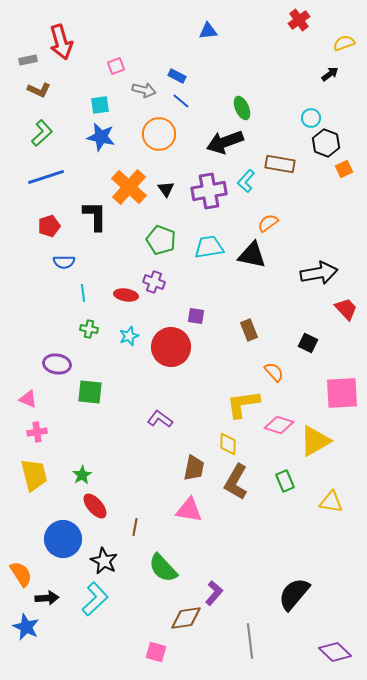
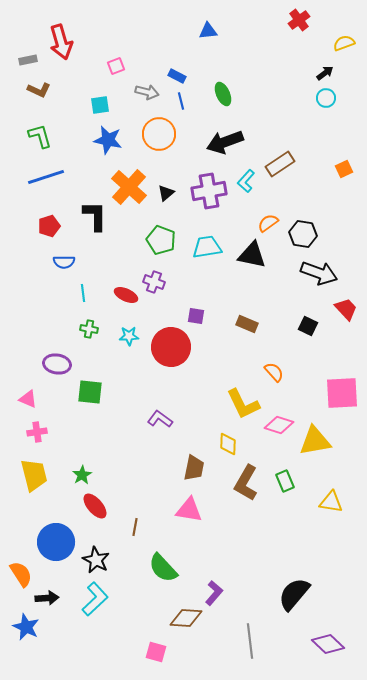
black arrow at (330, 74): moved 5 px left, 1 px up
gray arrow at (144, 90): moved 3 px right, 2 px down
blue line at (181, 101): rotated 36 degrees clockwise
green ellipse at (242, 108): moved 19 px left, 14 px up
cyan circle at (311, 118): moved 15 px right, 20 px up
green L-shape at (42, 133): moved 2 px left, 3 px down; rotated 64 degrees counterclockwise
blue star at (101, 137): moved 7 px right, 3 px down
black hexagon at (326, 143): moved 23 px left, 91 px down; rotated 12 degrees counterclockwise
brown rectangle at (280, 164): rotated 44 degrees counterclockwise
black triangle at (166, 189): moved 4 px down; rotated 24 degrees clockwise
cyan trapezoid at (209, 247): moved 2 px left
black arrow at (319, 273): rotated 30 degrees clockwise
red ellipse at (126, 295): rotated 15 degrees clockwise
brown rectangle at (249, 330): moved 2 px left, 6 px up; rotated 45 degrees counterclockwise
cyan star at (129, 336): rotated 18 degrees clockwise
black square at (308, 343): moved 17 px up
yellow L-shape at (243, 404): rotated 108 degrees counterclockwise
yellow triangle at (315, 441): rotated 20 degrees clockwise
brown L-shape at (236, 482): moved 10 px right, 1 px down
blue circle at (63, 539): moved 7 px left, 3 px down
black star at (104, 561): moved 8 px left, 1 px up
brown diamond at (186, 618): rotated 12 degrees clockwise
purple diamond at (335, 652): moved 7 px left, 8 px up
